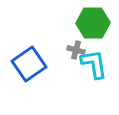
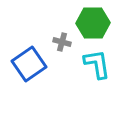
gray cross: moved 14 px left, 8 px up
cyan L-shape: moved 3 px right
